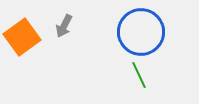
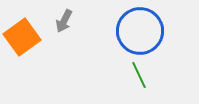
gray arrow: moved 5 px up
blue circle: moved 1 px left, 1 px up
